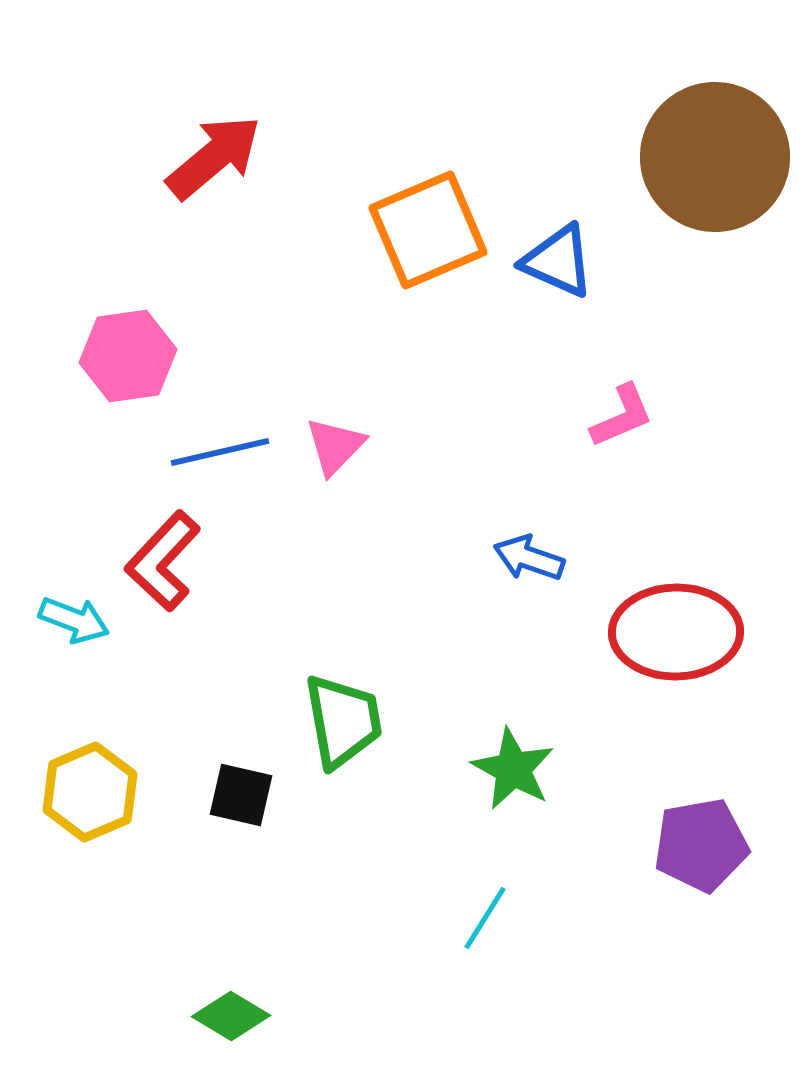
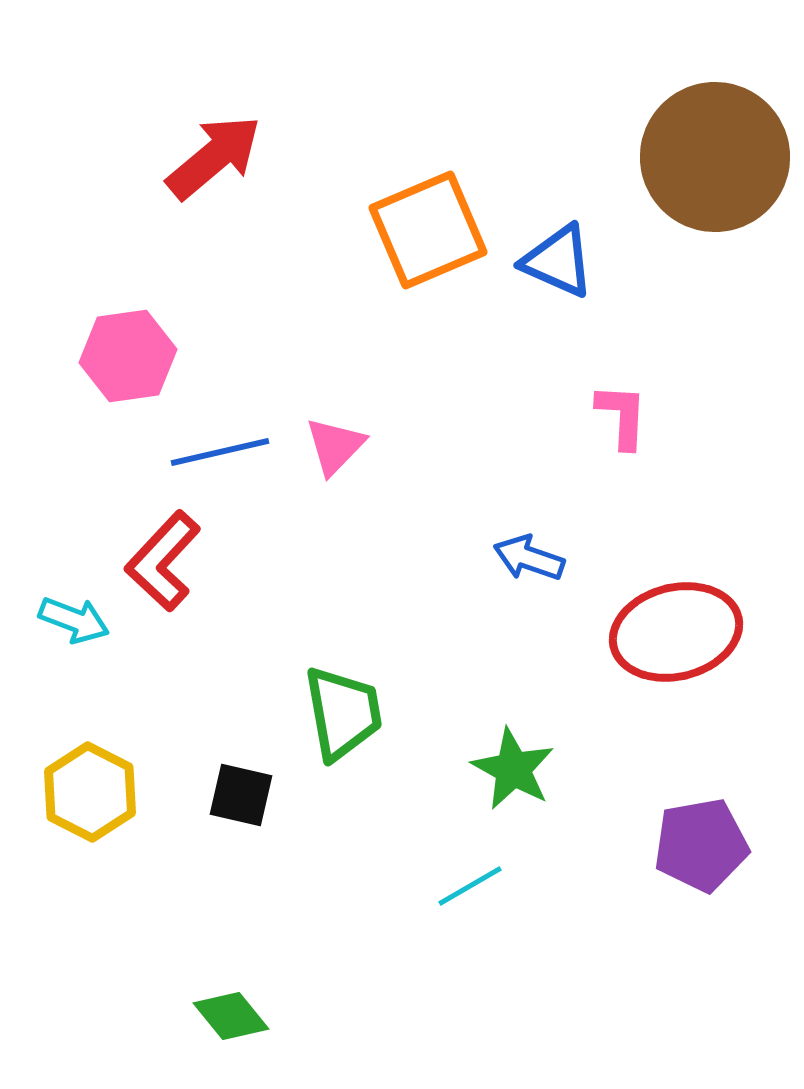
pink L-shape: rotated 64 degrees counterclockwise
red ellipse: rotated 13 degrees counterclockwise
green trapezoid: moved 8 px up
yellow hexagon: rotated 10 degrees counterclockwise
cyan line: moved 15 px left, 32 px up; rotated 28 degrees clockwise
green diamond: rotated 20 degrees clockwise
